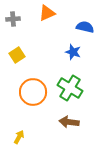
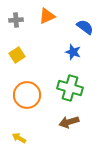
orange triangle: moved 3 px down
gray cross: moved 3 px right, 1 px down
blue semicircle: rotated 24 degrees clockwise
green cross: rotated 15 degrees counterclockwise
orange circle: moved 6 px left, 3 px down
brown arrow: rotated 24 degrees counterclockwise
yellow arrow: moved 1 px down; rotated 88 degrees counterclockwise
